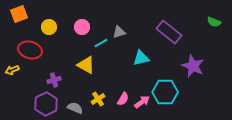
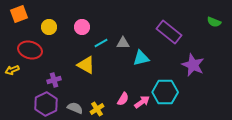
gray triangle: moved 4 px right, 11 px down; rotated 16 degrees clockwise
purple star: moved 1 px up
yellow cross: moved 1 px left, 10 px down
